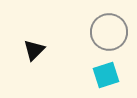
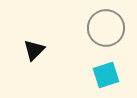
gray circle: moved 3 px left, 4 px up
